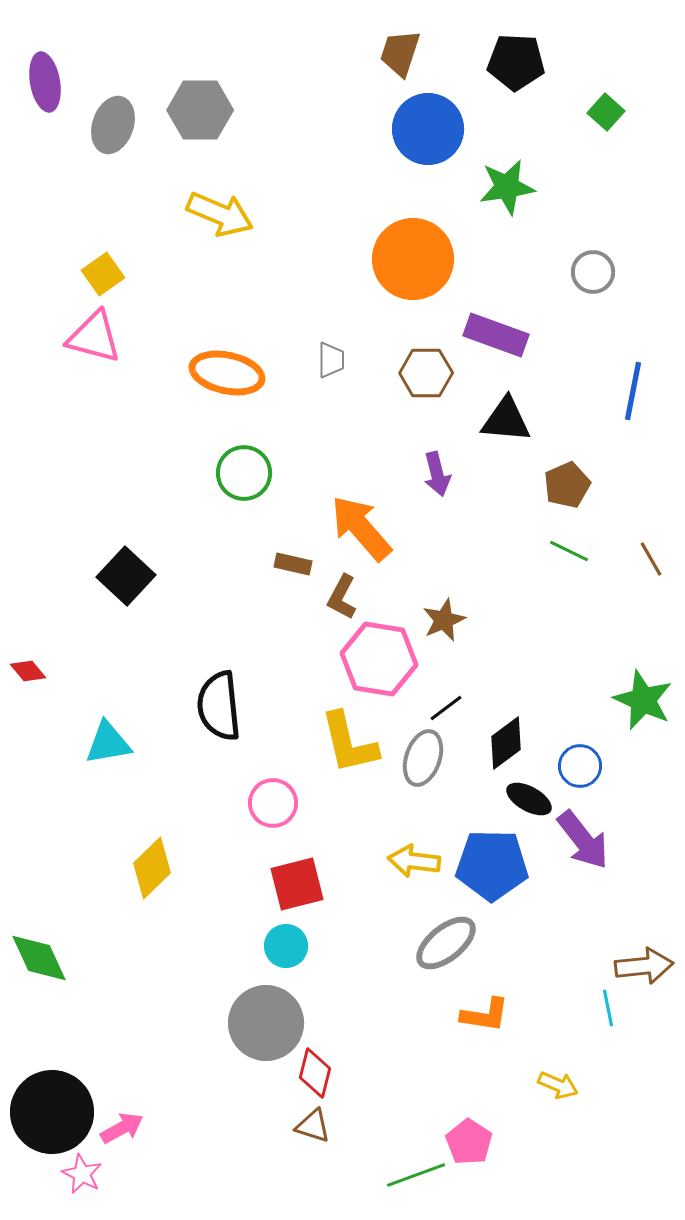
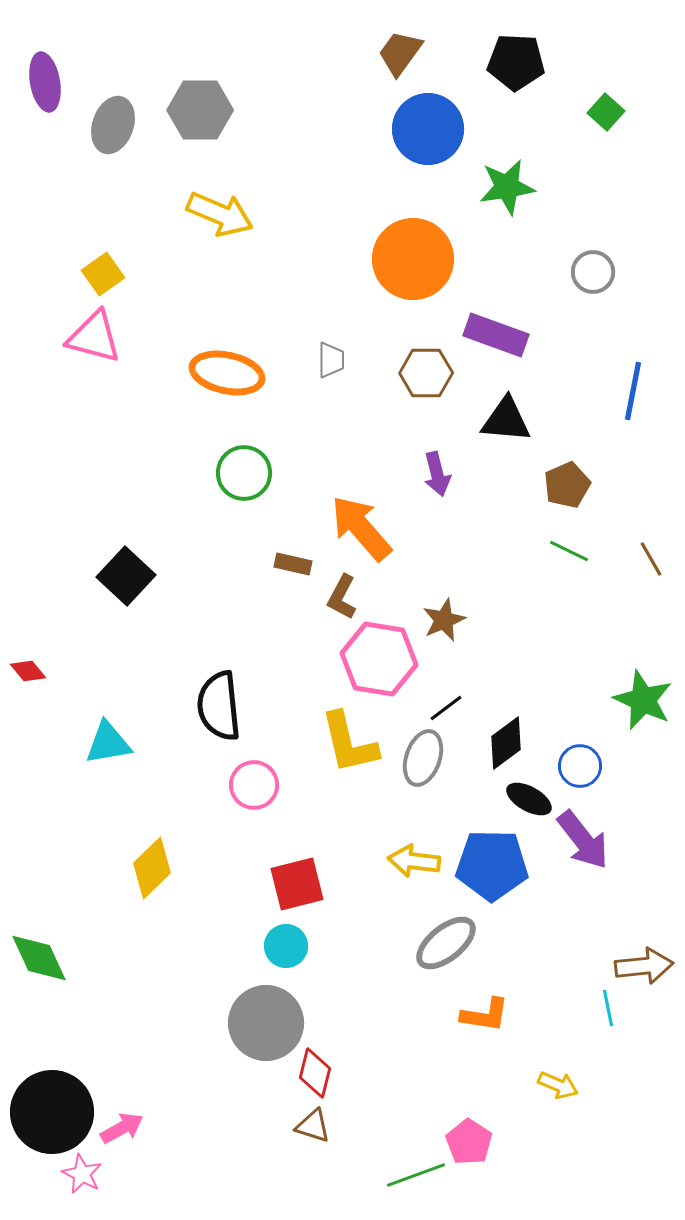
brown trapezoid at (400, 53): rotated 18 degrees clockwise
pink circle at (273, 803): moved 19 px left, 18 px up
